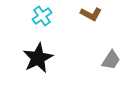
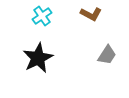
gray trapezoid: moved 4 px left, 5 px up
